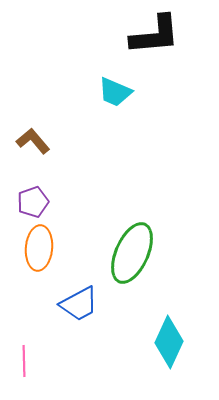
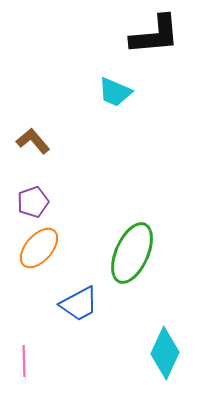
orange ellipse: rotated 36 degrees clockwise
cyan diamond: moved 4 px left, 11 px down
